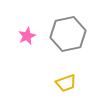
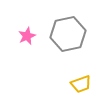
yellow trapezoid: moved 15 px right, 1 px down
